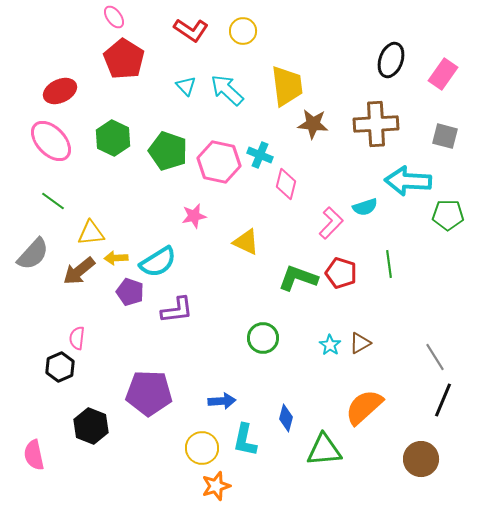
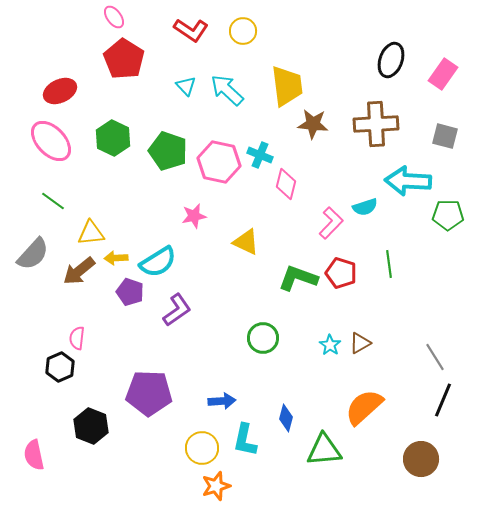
purple L-shape at (177, 310): rotated 28 degrees counterclockwise
